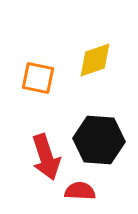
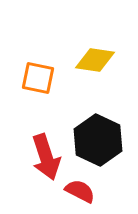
yellow diamond: rotated 27 degrees clockwise
black hexagon: moved 1 px left; rotated 21 degrees clockwise
red semicircle: rotated 24 degrees clockwise
